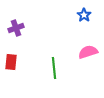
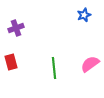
blue star: rotated 16 degrees clockwise
pink semicircle: moved 2 px right, 12 px down; rotated 18 degrees counterclockwise
red rectangle: rotated 21 degrees counterclockwise
